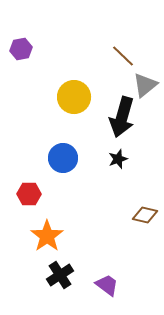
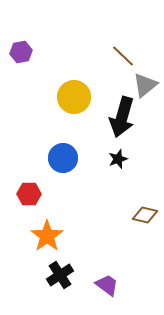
purple hexagon: moved 3 px down
